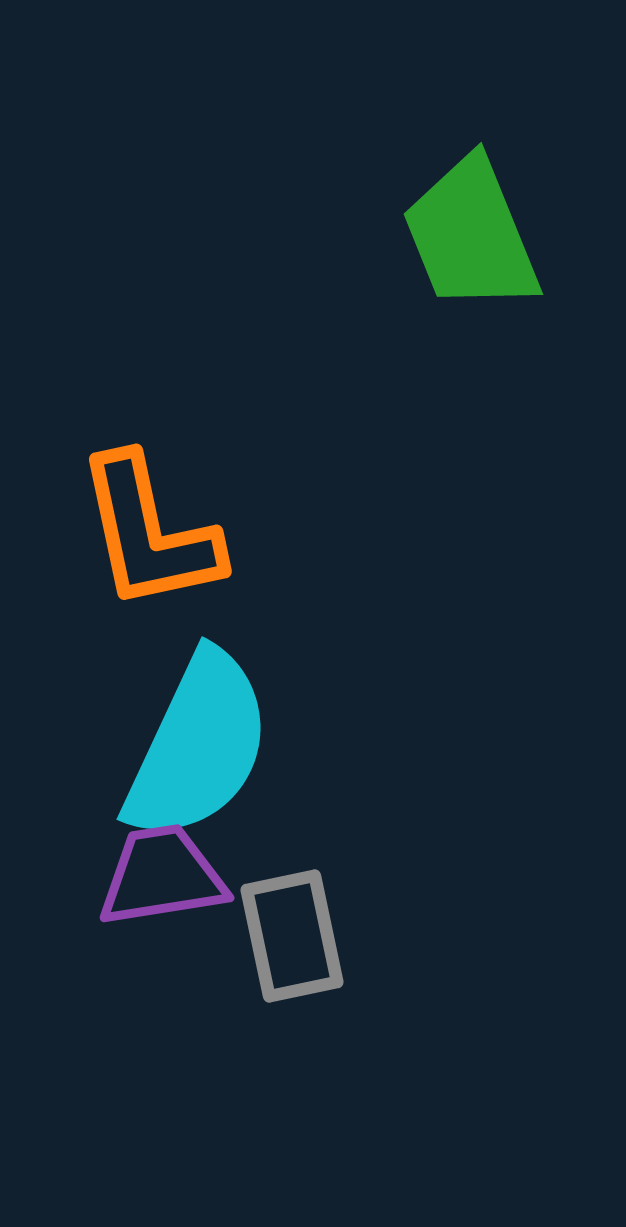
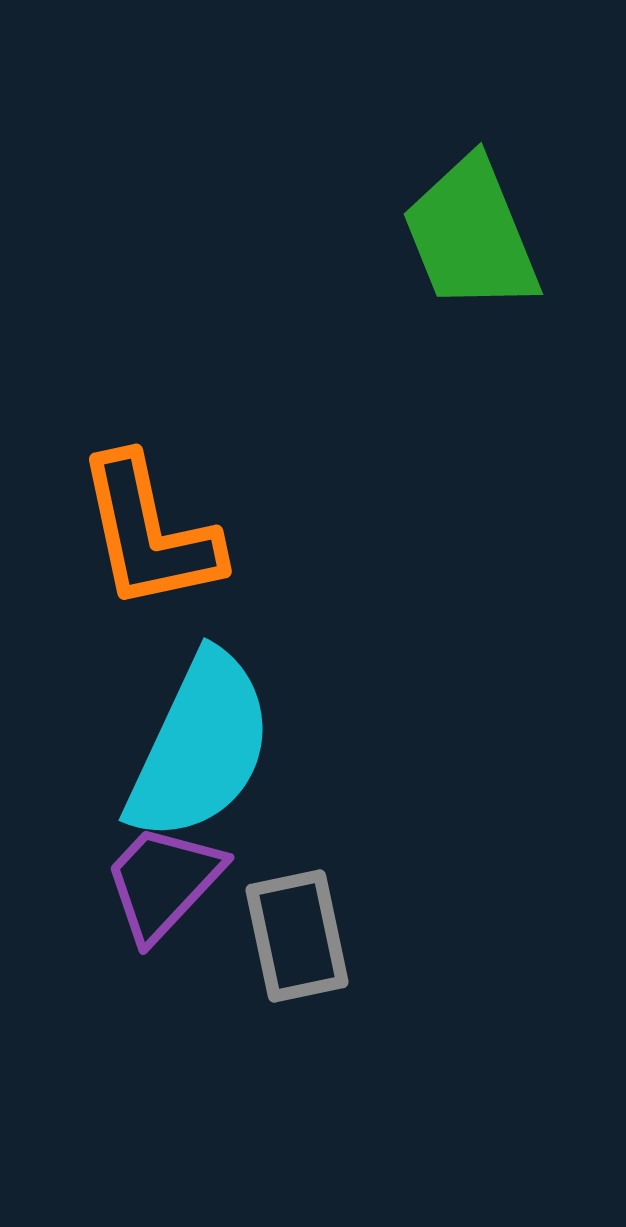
cyan semicircle: moved 2 px right, 1 px down
purple trapezoid: moved 1 px right, 6 px down; rotated 38 degrees counterclockwise
gray rectangle: moved 5 px right
